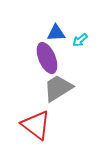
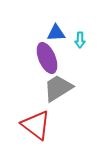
cyan arrow: rotated 49 degrees counterclockwise
